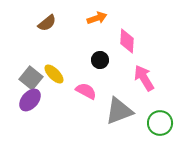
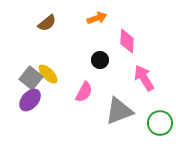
yellow ellipse: moved 6 px left
pink semicircle: moved 2 px left, 1 px down; rotated 90 degrees clockwise
